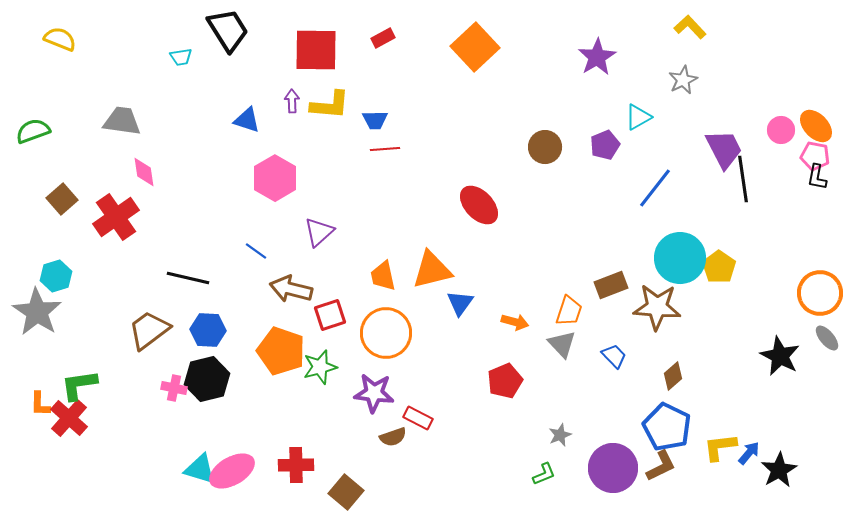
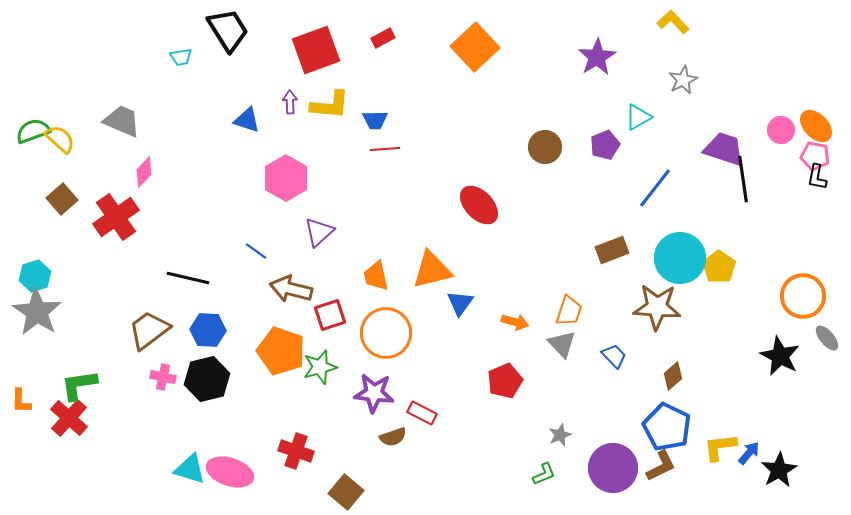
yellow L-shape at (690, 27): moved 17 px left, 5 px up
yellow semicircle at (60, 39): moved 100 px down; rotated 20 degrees clockwise
red square at (316, 50): rotated 21 degrees counterclockwise
purple arrow at (292, 101): moved 2 px left, 1 px down
gray trapezoid at (122, 121): rotated 15 degrees clockwise
purple trapezoid at (724, 149): rotated 45 degrees counterclockwise
pink diamond at (144, 172): rotated 52 degrees clockwise
pink hexagon at (275, 178): moved 11 px right
cyan hexagon at (56, 276): moved 21 px left
orange trapezoid at (383, 276): moved 7 px left
brown rectangle at (611, 285): moved 1 px right, 35 px up
orange circle at (820, 293): moved 17 px left, 3 px down
pink cross at (174, 388): moved 11 px left, 11 px up
orange L-shape at (40, 404): moved 19 px left, 3 px up
red rectangle at (418, 418): moved 4 px right, 5 px up
red cross at (296, 465): moved 14 px up; rotated 20 degrees clockwise
cyan triangle at (200, 469): moved 10 px left
pink ellipse at (232, 471): moved 2 px left, 1 px down; rotated 48 degrees clockwise
